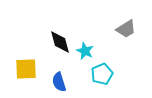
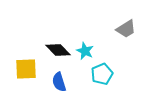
black diamond: moved 2 px left, 8 px down; rotated 30 degrees counterclockwise
